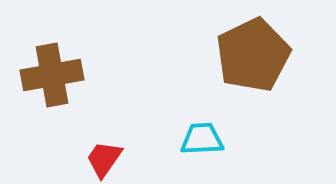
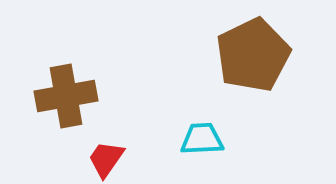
brown cross: moved 14 px right, 21 px down
red trapezoid: moved 2 px right
